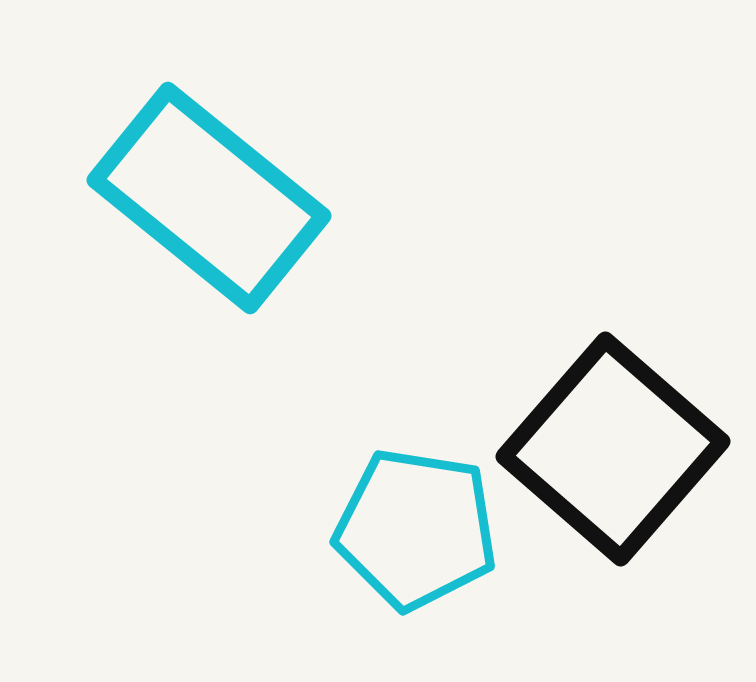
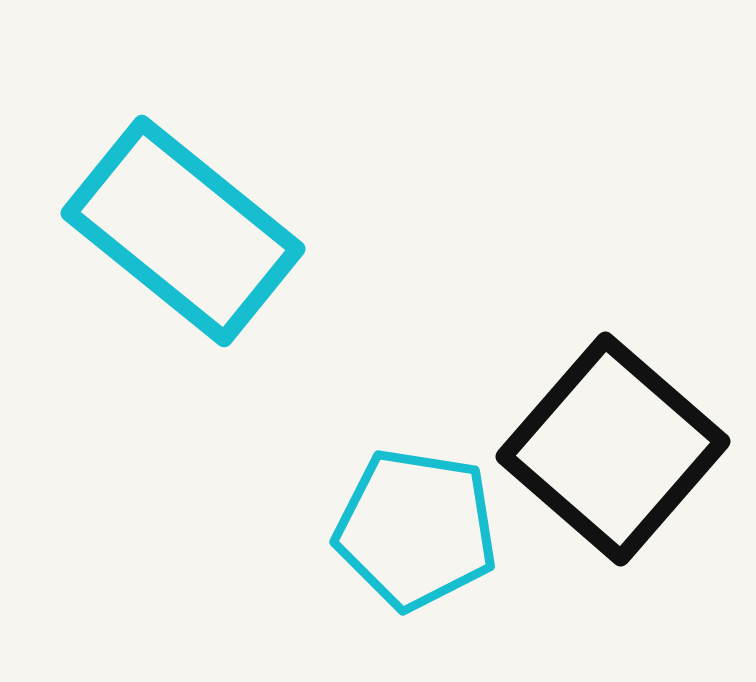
cyan rectangle: moved 26 px left, 33 px down
